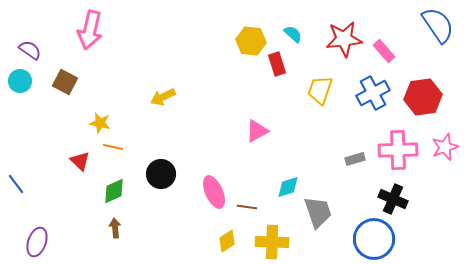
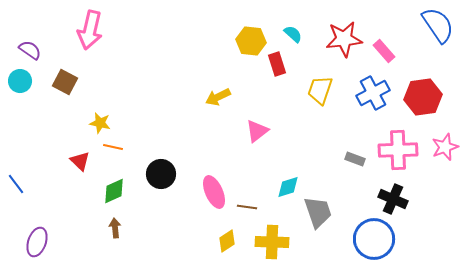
yellow arrow: moved 55 px right
pink triangle: rotated 10 degrees counterclockwise
gray rectangle: rotated 36 degrees clockwise
